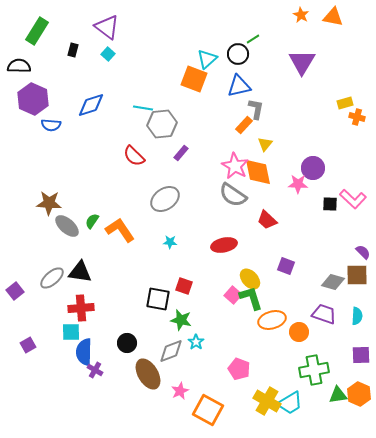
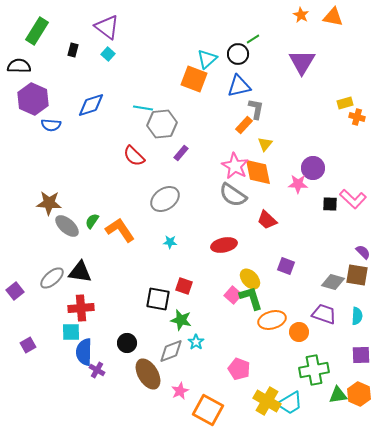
brown square at (357, 275): rotated 10 degrees clockwise
purple cross at (95, 370): moved 2 px right
